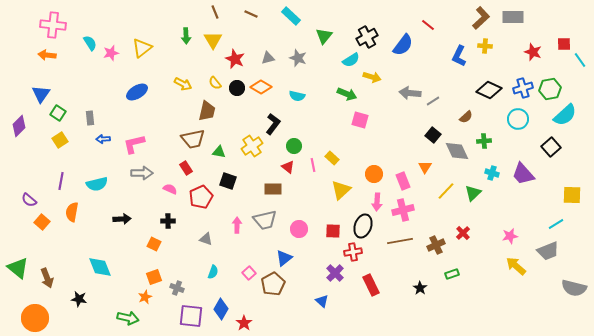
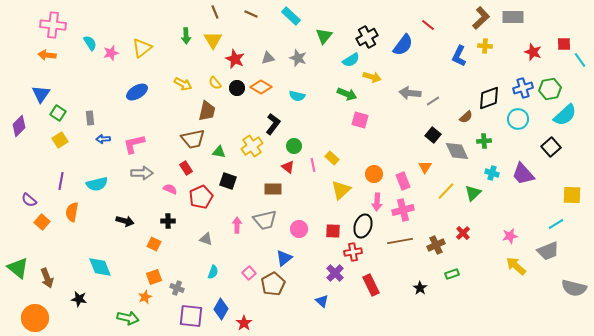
black diamond at (489, 90): moved 8 px down; rotated 45 degrees counterclockwise
black arrow at (122, 219): moved 3 px right, 2 px down; rotated 18 degrees clockwise
